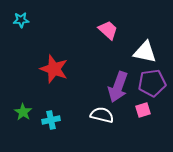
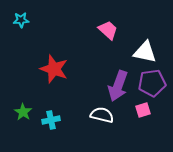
purple arrow: moved 1 px up
